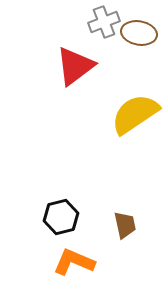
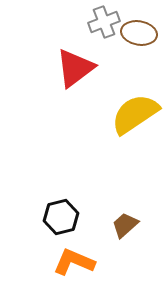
red triangle: moved 2 px down
brown trapezoid: rotated 120 degrees counterclockwise
